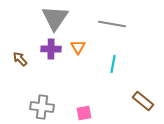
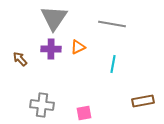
gray triangle: moved 1 px left
orange triangle: rotated 35 degrees clockwise
brown rectangle: rotated 50 degrees counterclockwise
gray cross: moved 2 px up
